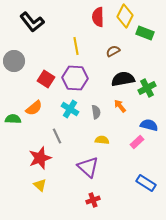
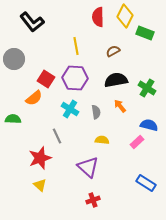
gray circle: moved 2 px up
black semicircle: moved 7 px left, 1 px down
green cross: rotated 30 degrees counterclockwise
orange semicircle: moved 10 px up
